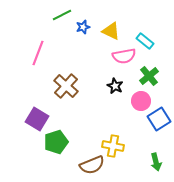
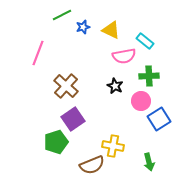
yellow triangle: moved 1 px up
green cross: rotated 36 degrees clockwise
purple square: moved 36 px right; rotated 25 degrees clockwise
green arrow: moved 7 px left
